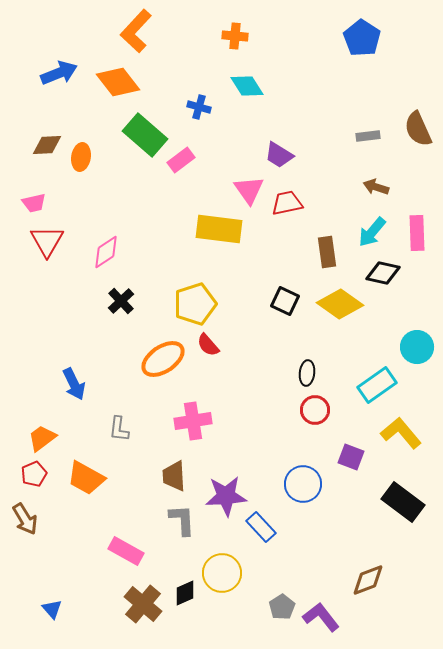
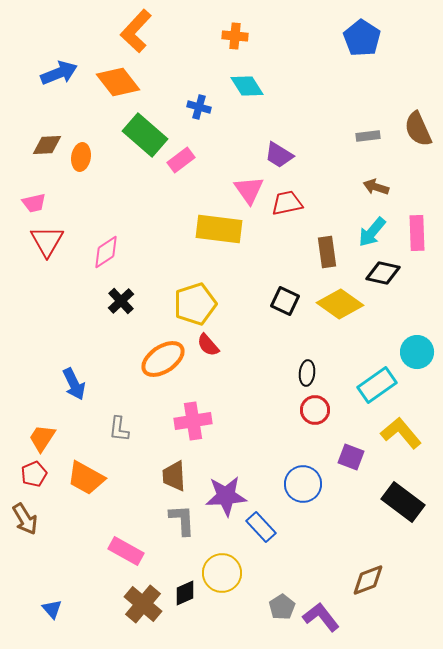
cyan circle at (417, 347): moved 5 px down
orange trapezoid at (42, 438): rotated 20 degrees counterclockwise
